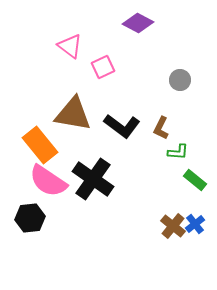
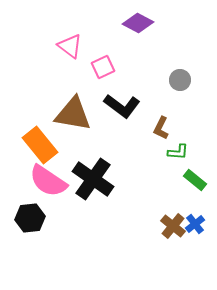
black L-shape: moved 20 px up
